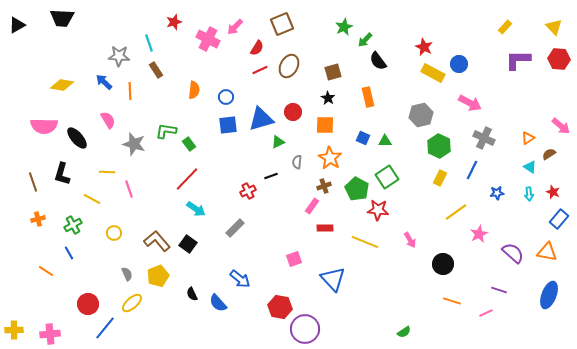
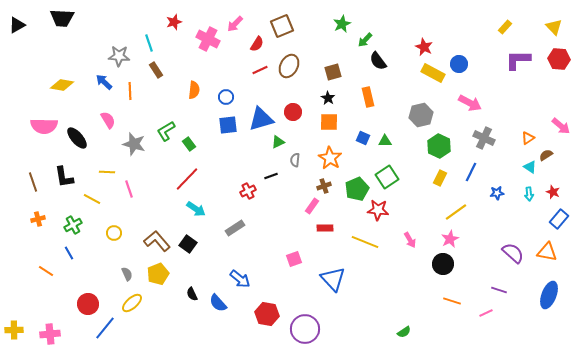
brown square at (282, 24): moved 2 px down
pink arrow at (235, 27): moved 3 px up
green star at (344, 27): moved 2 px left, 3 px up
red semicircle at (257, 48): moved 4 px up
orange square at (325, 125): moved 4 px right, 3 px up
green L-shape at (166, 131): rotated 40 degrees counterclockwise
brown semicircle at (549, 154): moved 3 px left, 1 px down
gray semicircle at (297, 162): moved 2 px left, 2 px up
blue line at (472, 170): moved 1 px left, 2 px down
black L-shape at (62, 174): moved 2 px right, 3 px down; rotated 25 degrees counterclockwise
green pentagon at (357, 189): rotated 20 degrees clockwise
gray rectangle at (235, 228): rotated 12 degrees clockwise
pink star at (479, 234): moved 29 px left, 5 px down
yellow pentagon at (158, 276): moved 2 px up
red hexagon at (280, 307): moved 13 px left, 7 px down
